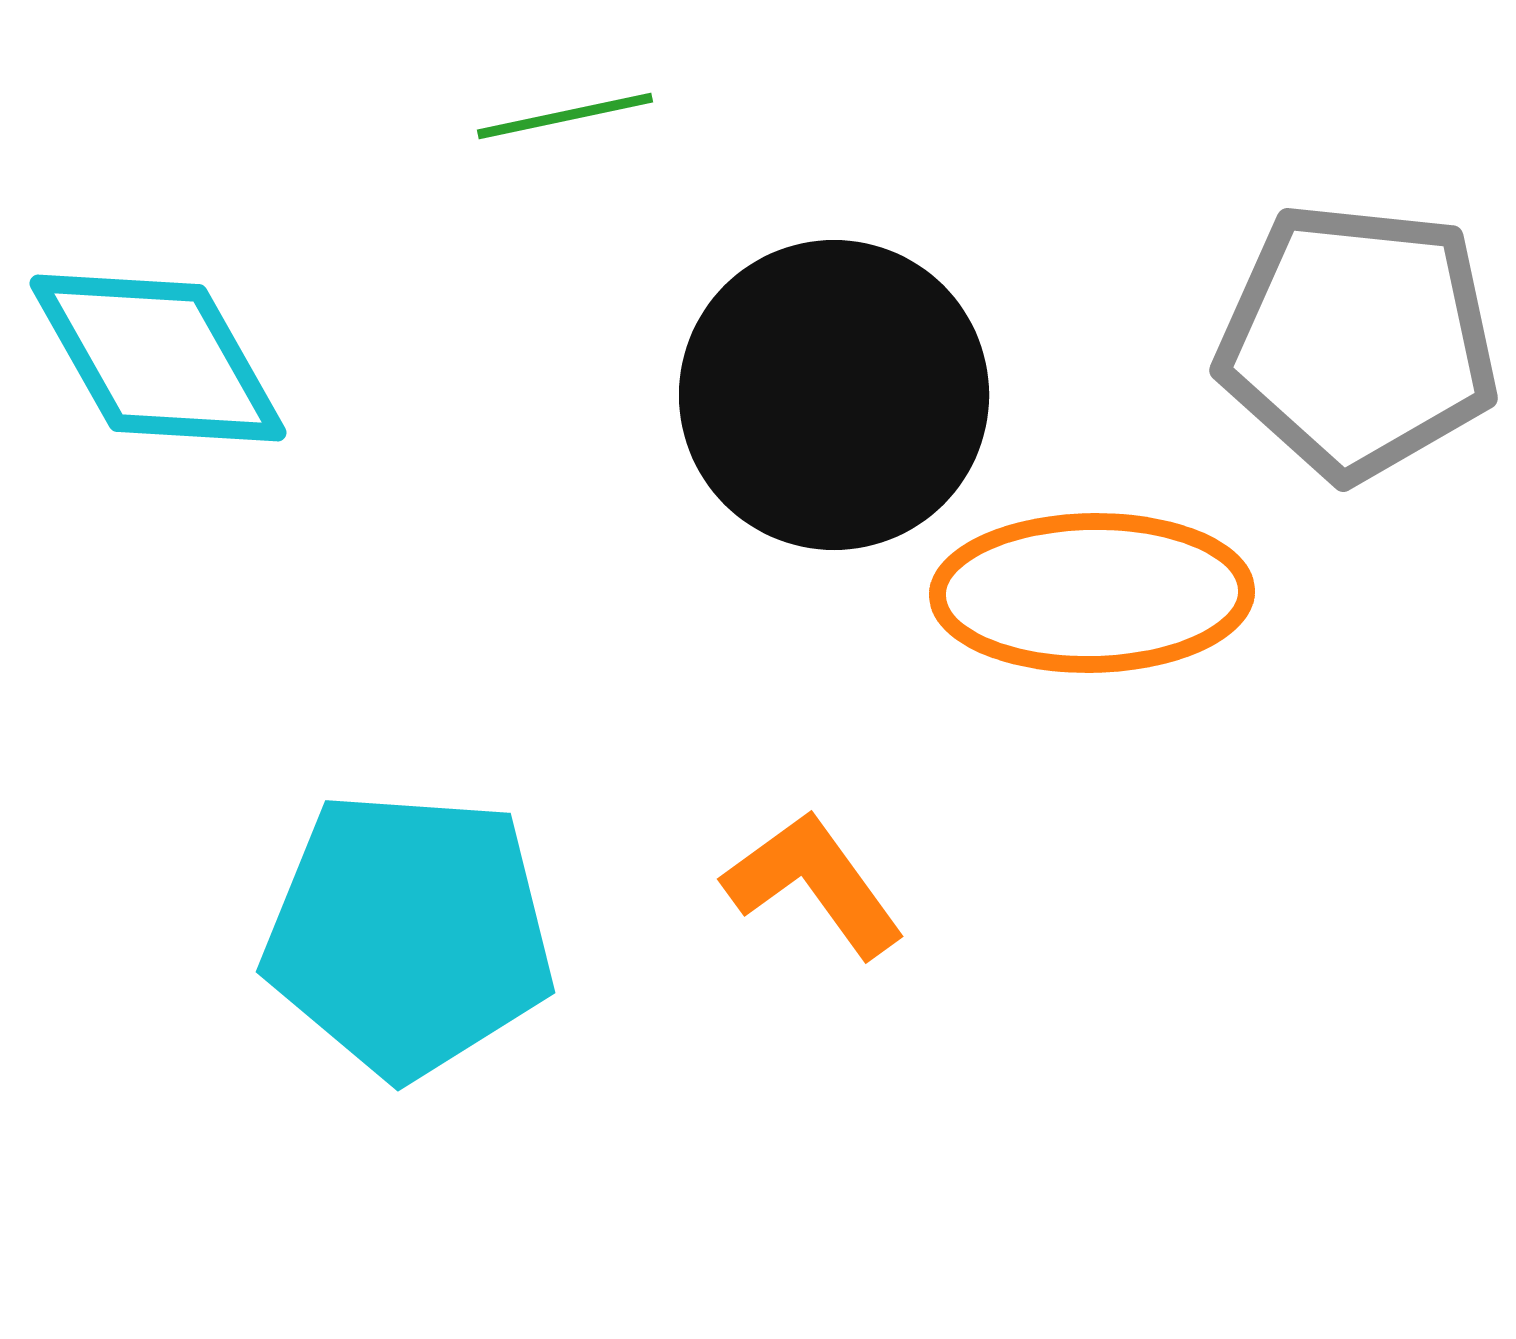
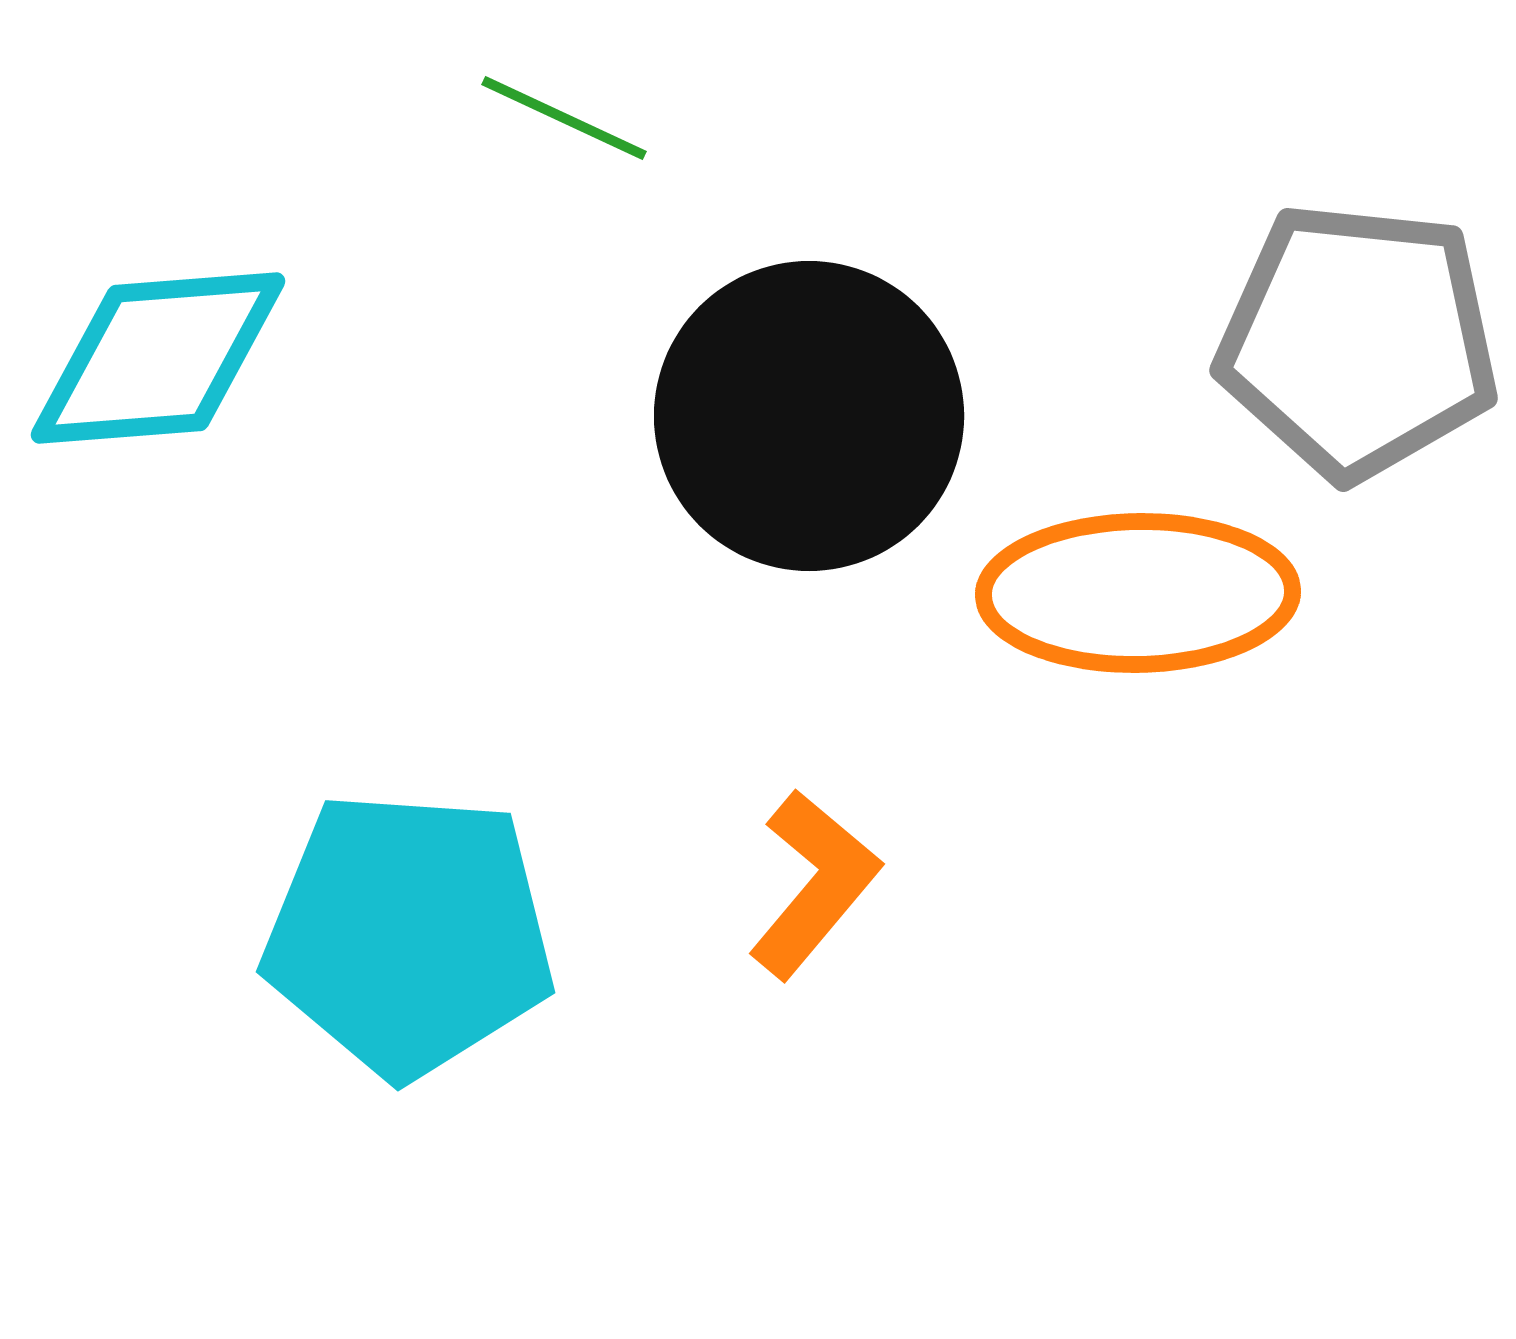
green line: moved 1 px left, 2 px down; rotated 37 degrees clockwise
cyan diamond: rotated 65 degrees counterclockwise
black circle: moved 25 px left, 21 px down
orange ellipse: moved 46 px right
orange L-shape: rotated 76 degrees clockwise
